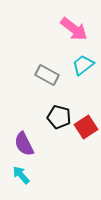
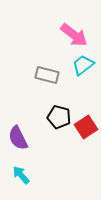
pink arrow: moved 6 px down
gray rectangle: rotated 15 degrees counterclockwise
purple semicircle: moved 6 px left, 6 px up
